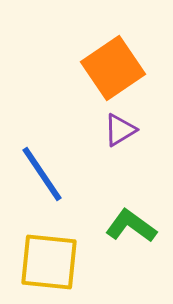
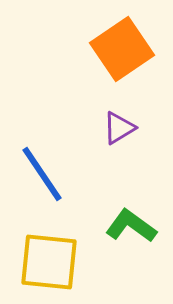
orange square: moved 9 px right, 19 px up
purple triangle: moved 1 px left, 2 px up
